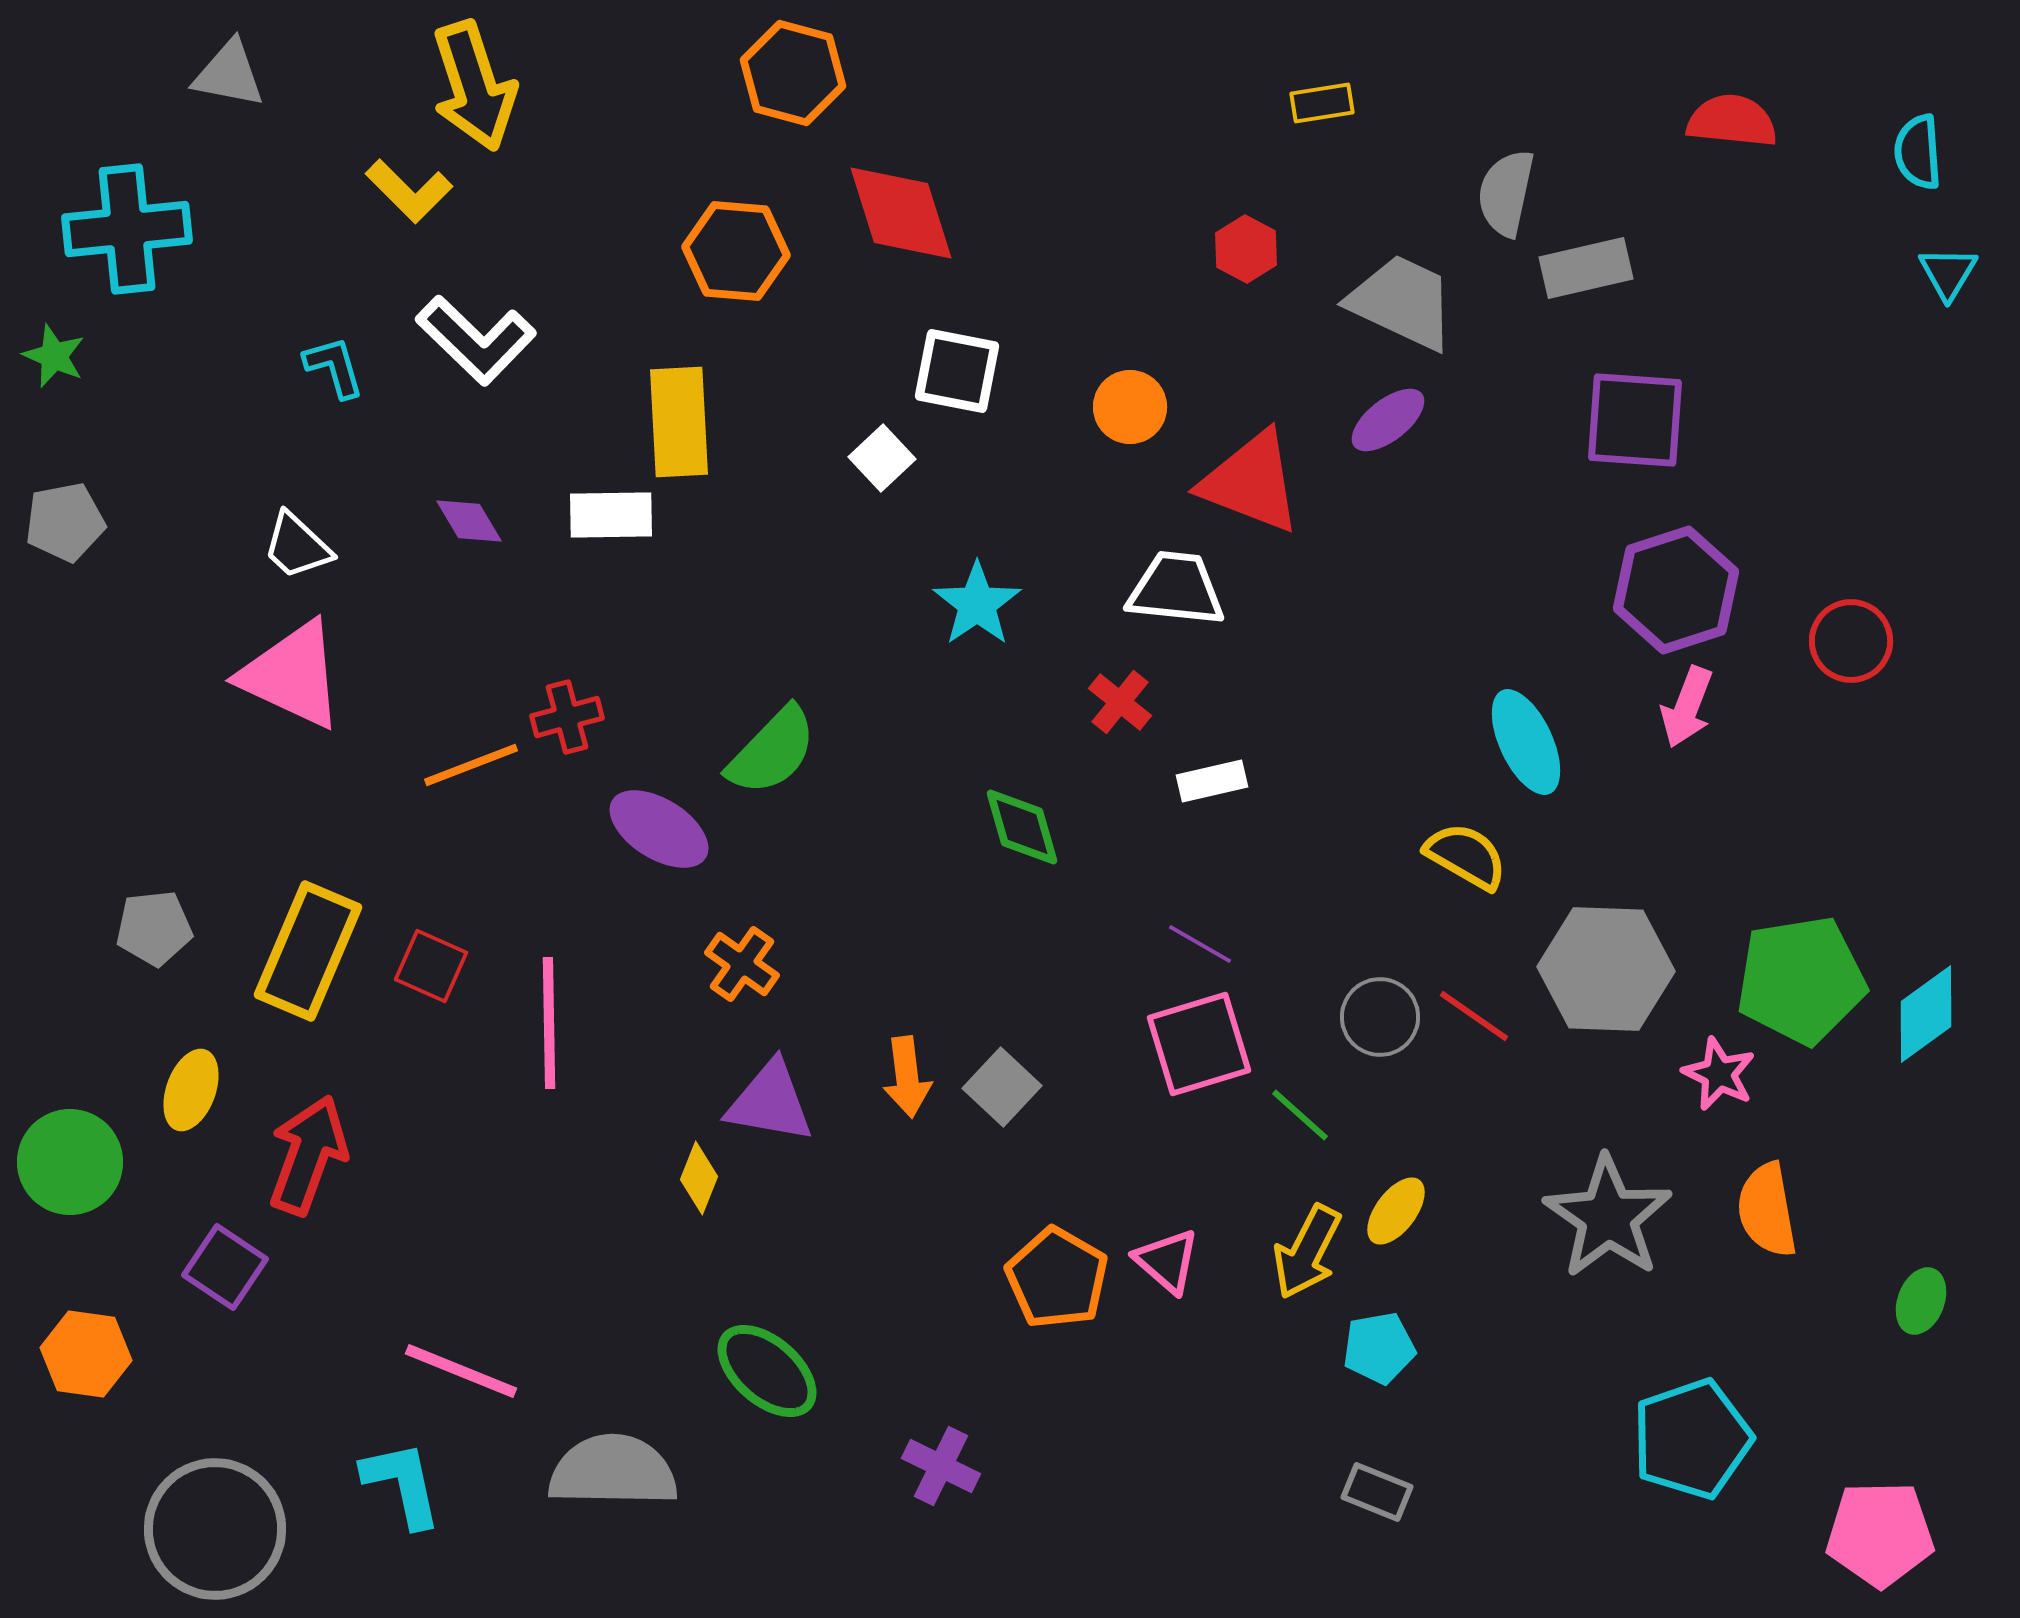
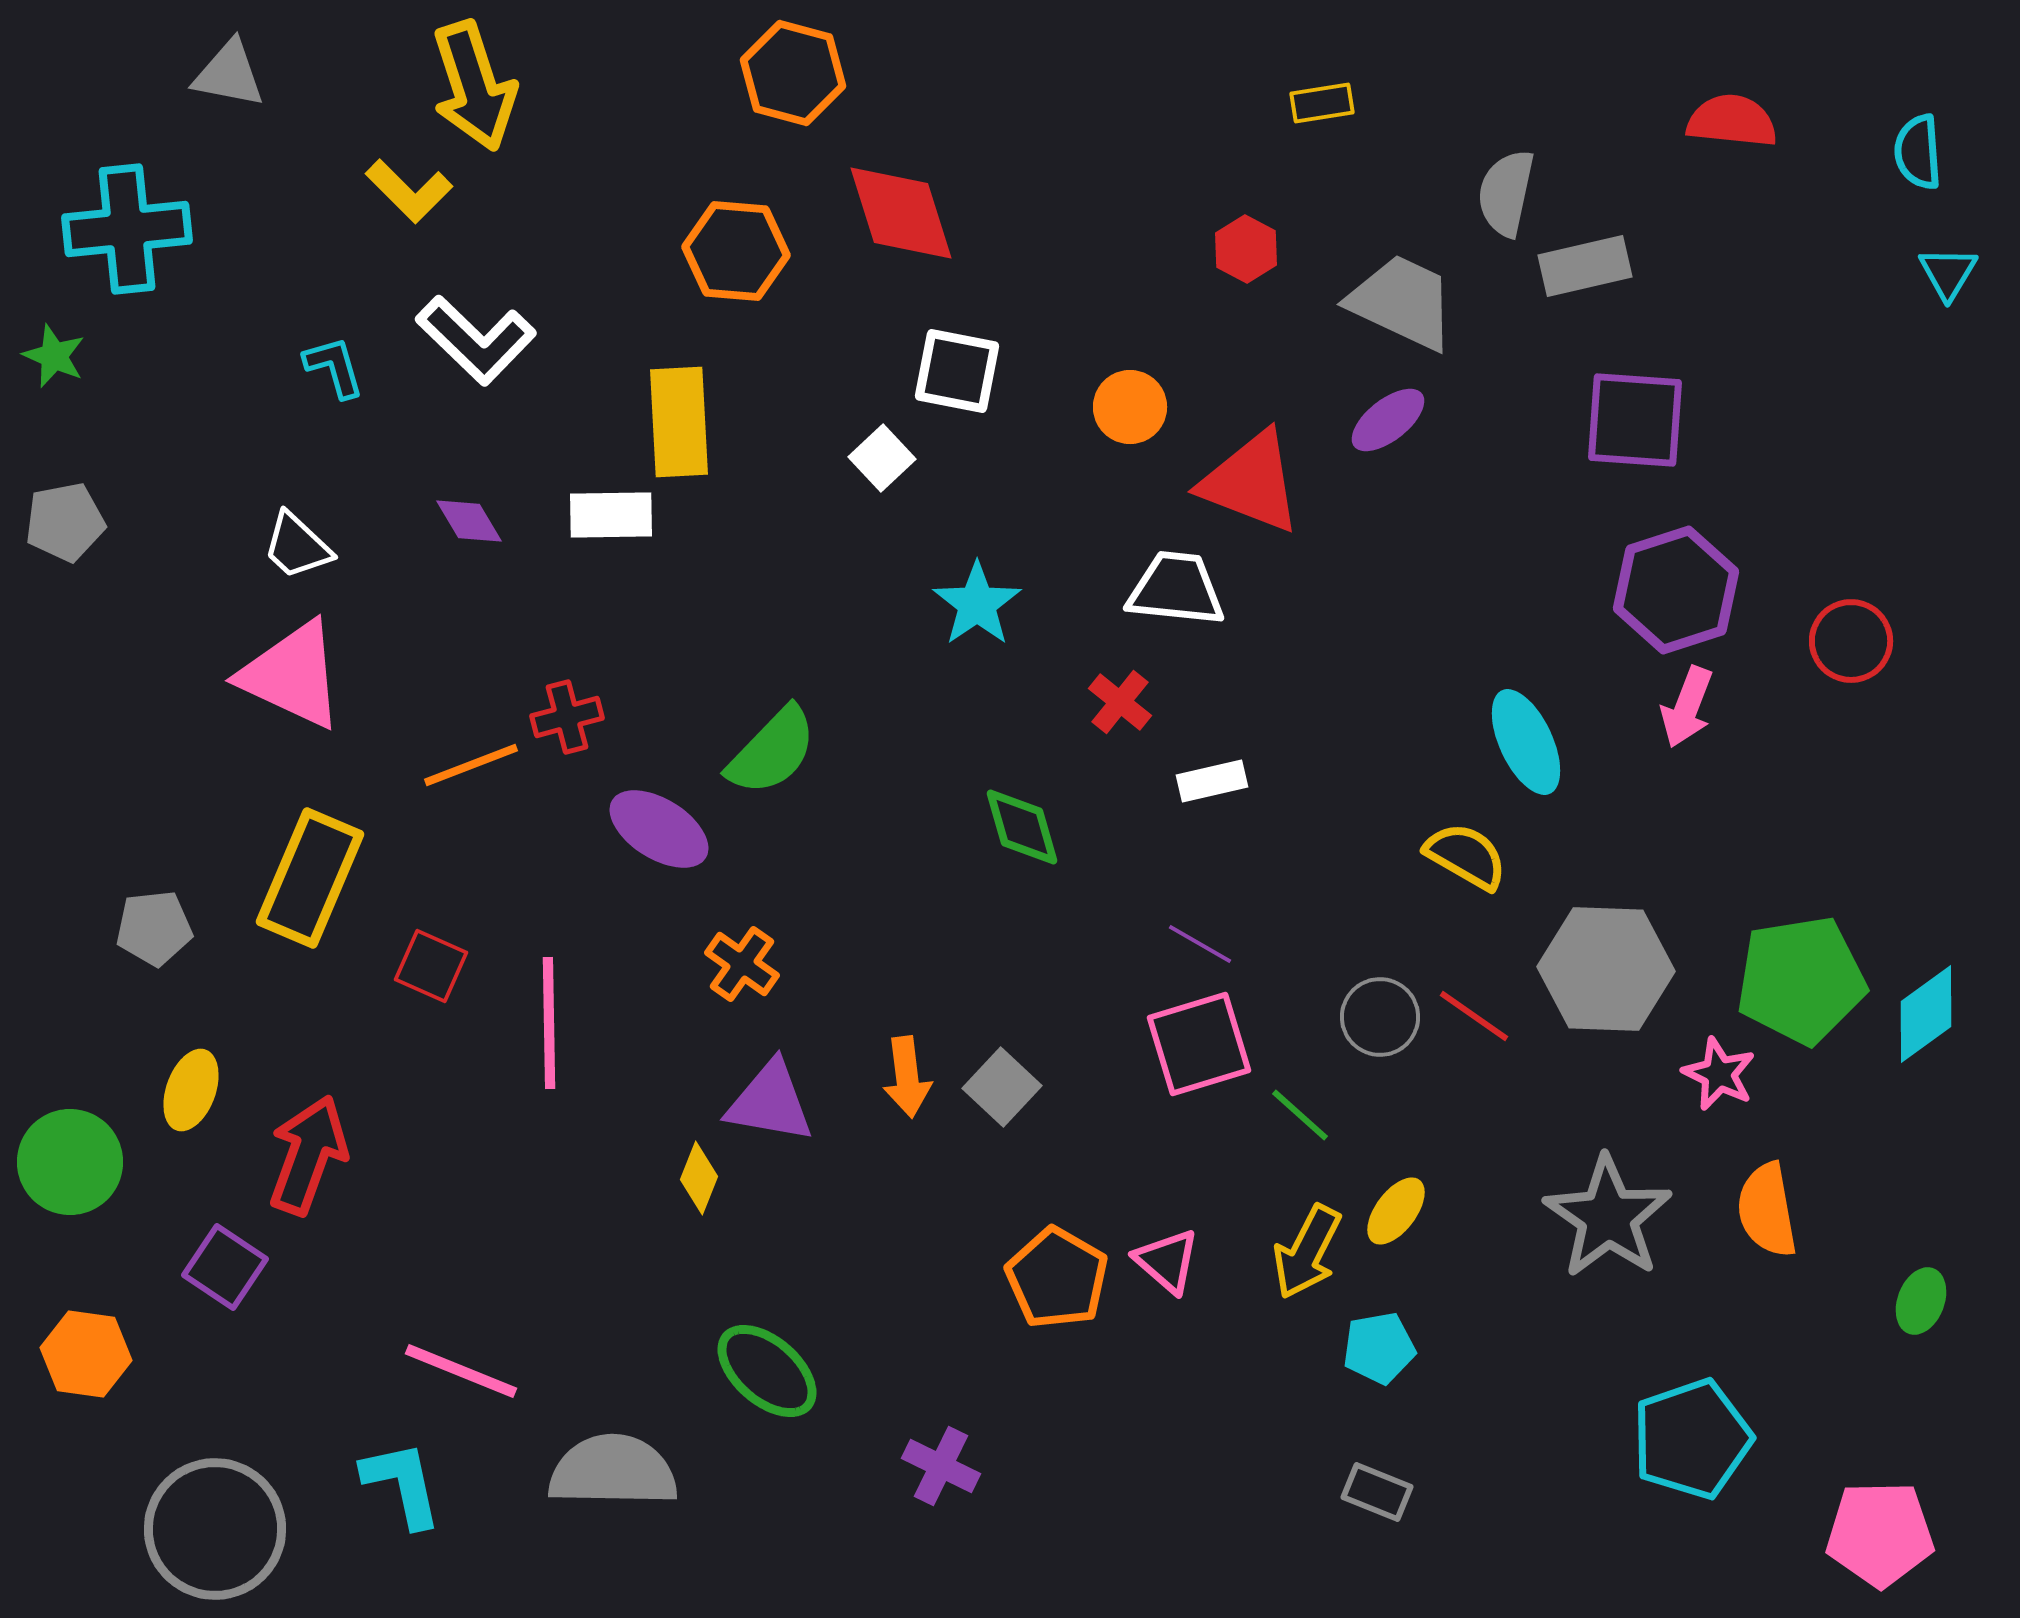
gray rectangle at (1586, 268): moved 1 px left, 2 px up
yellow rectangle at (308, 951): moved 2 px right, 73 px up
